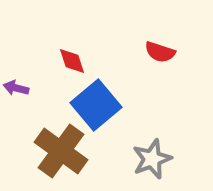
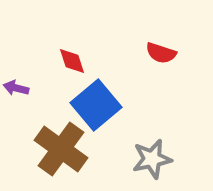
red semicircle: moved 1 px right, 1 px down
brown cross: moved 2 px up
gray star: rotated 9 degrees clockwise
